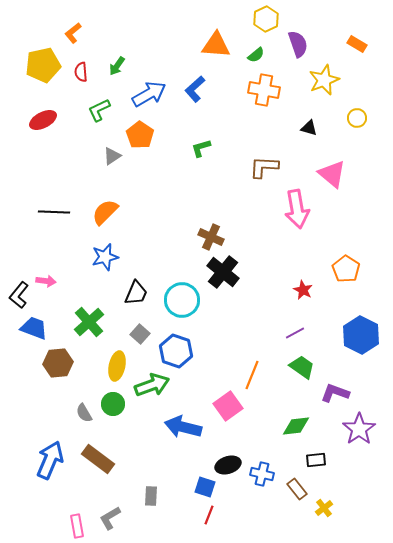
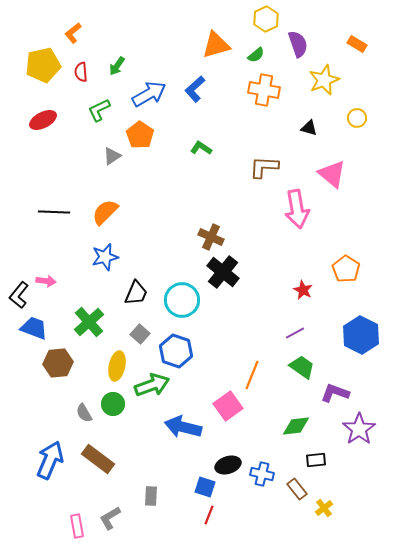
orange triangle at (216, 45): rotated 20 degrees counterclockwise
green L-shape at (201, 148): rotated 50 degrees clockwise
